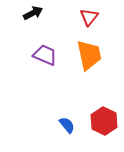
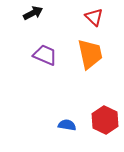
red triangle: moved 5 px right; rotated 24 degrees counterclockwise
orange trapezoid: moved 1 px right, 1 px up
red hexagon: moved 1 px right, 1 px up
blue semicircle: rotated 42 degrees counterclockwise
